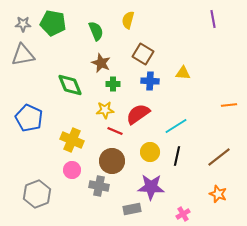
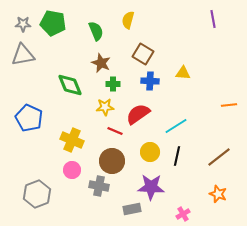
yellow star: moved 3 px up
